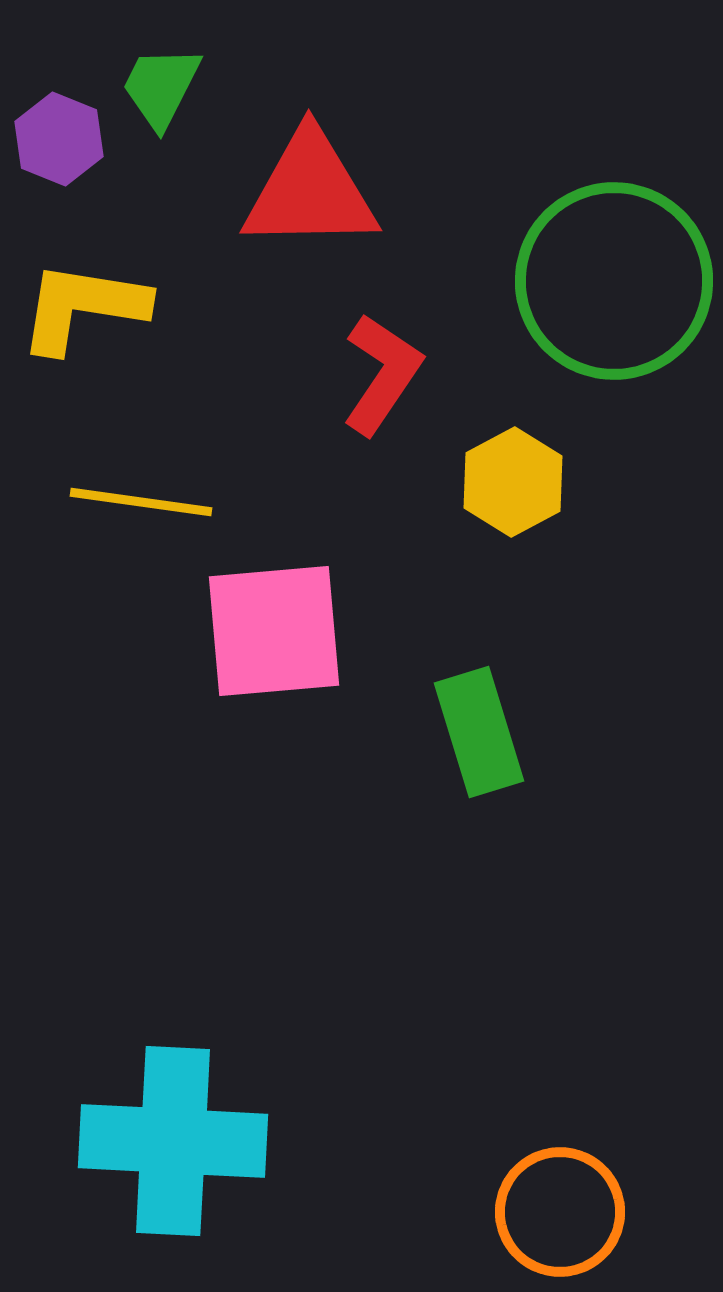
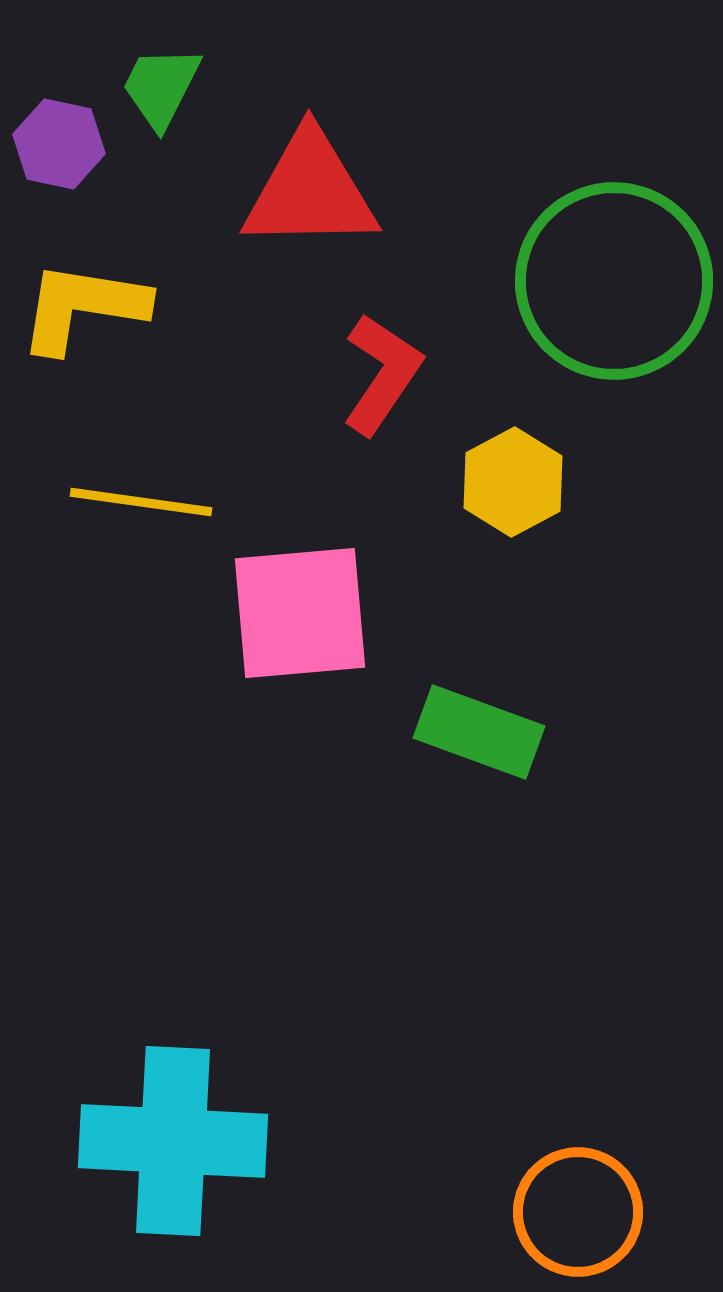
purple hexagon: moved 5 px down; rotated 10 degrees counterclockwise
pink square: moved 26 px right, 18 px up
green rectangle: rotated 53 degrees counterclockwise
orange circle: moved 18 px right
